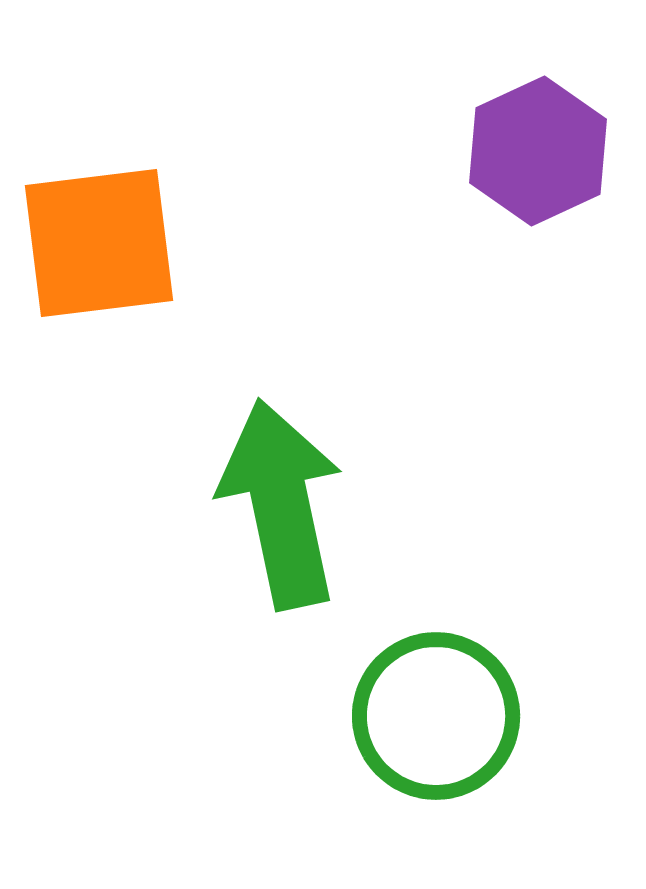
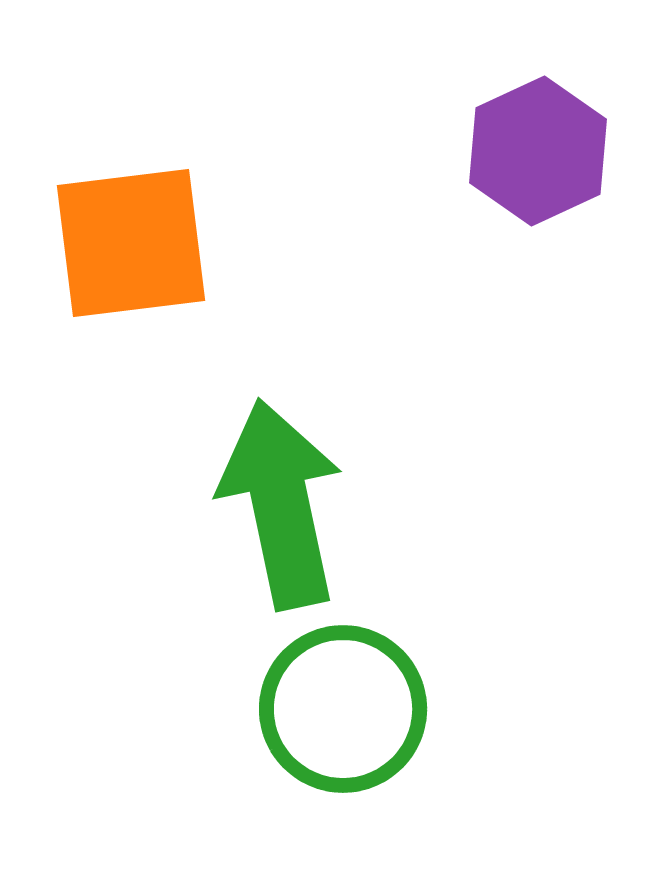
orange square: moved 32 px right
green circle: moved 93 px left, 7 px up
